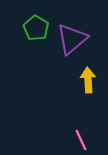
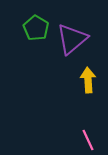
pink line: moved 7 px right
